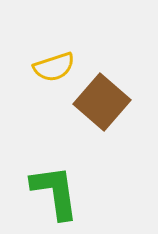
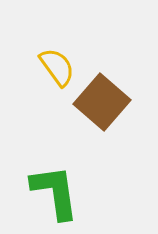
yellow semicircle: moved 3 px right; rotated 108 degrees counterclockwise
